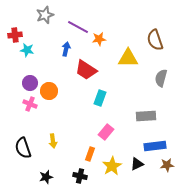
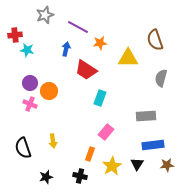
orange star: moved 1 px right, 4 px down
blue rectangle: moved 2 px left, 1 px up
black triangle: rotated 32 degrees counterclockwise
